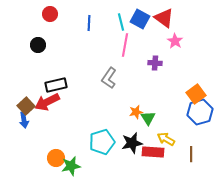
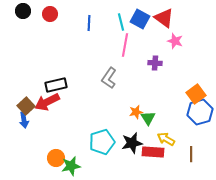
pink star: rotated 14 degrees counterclockwise
black circle: moved 15 px left, 34 px up
